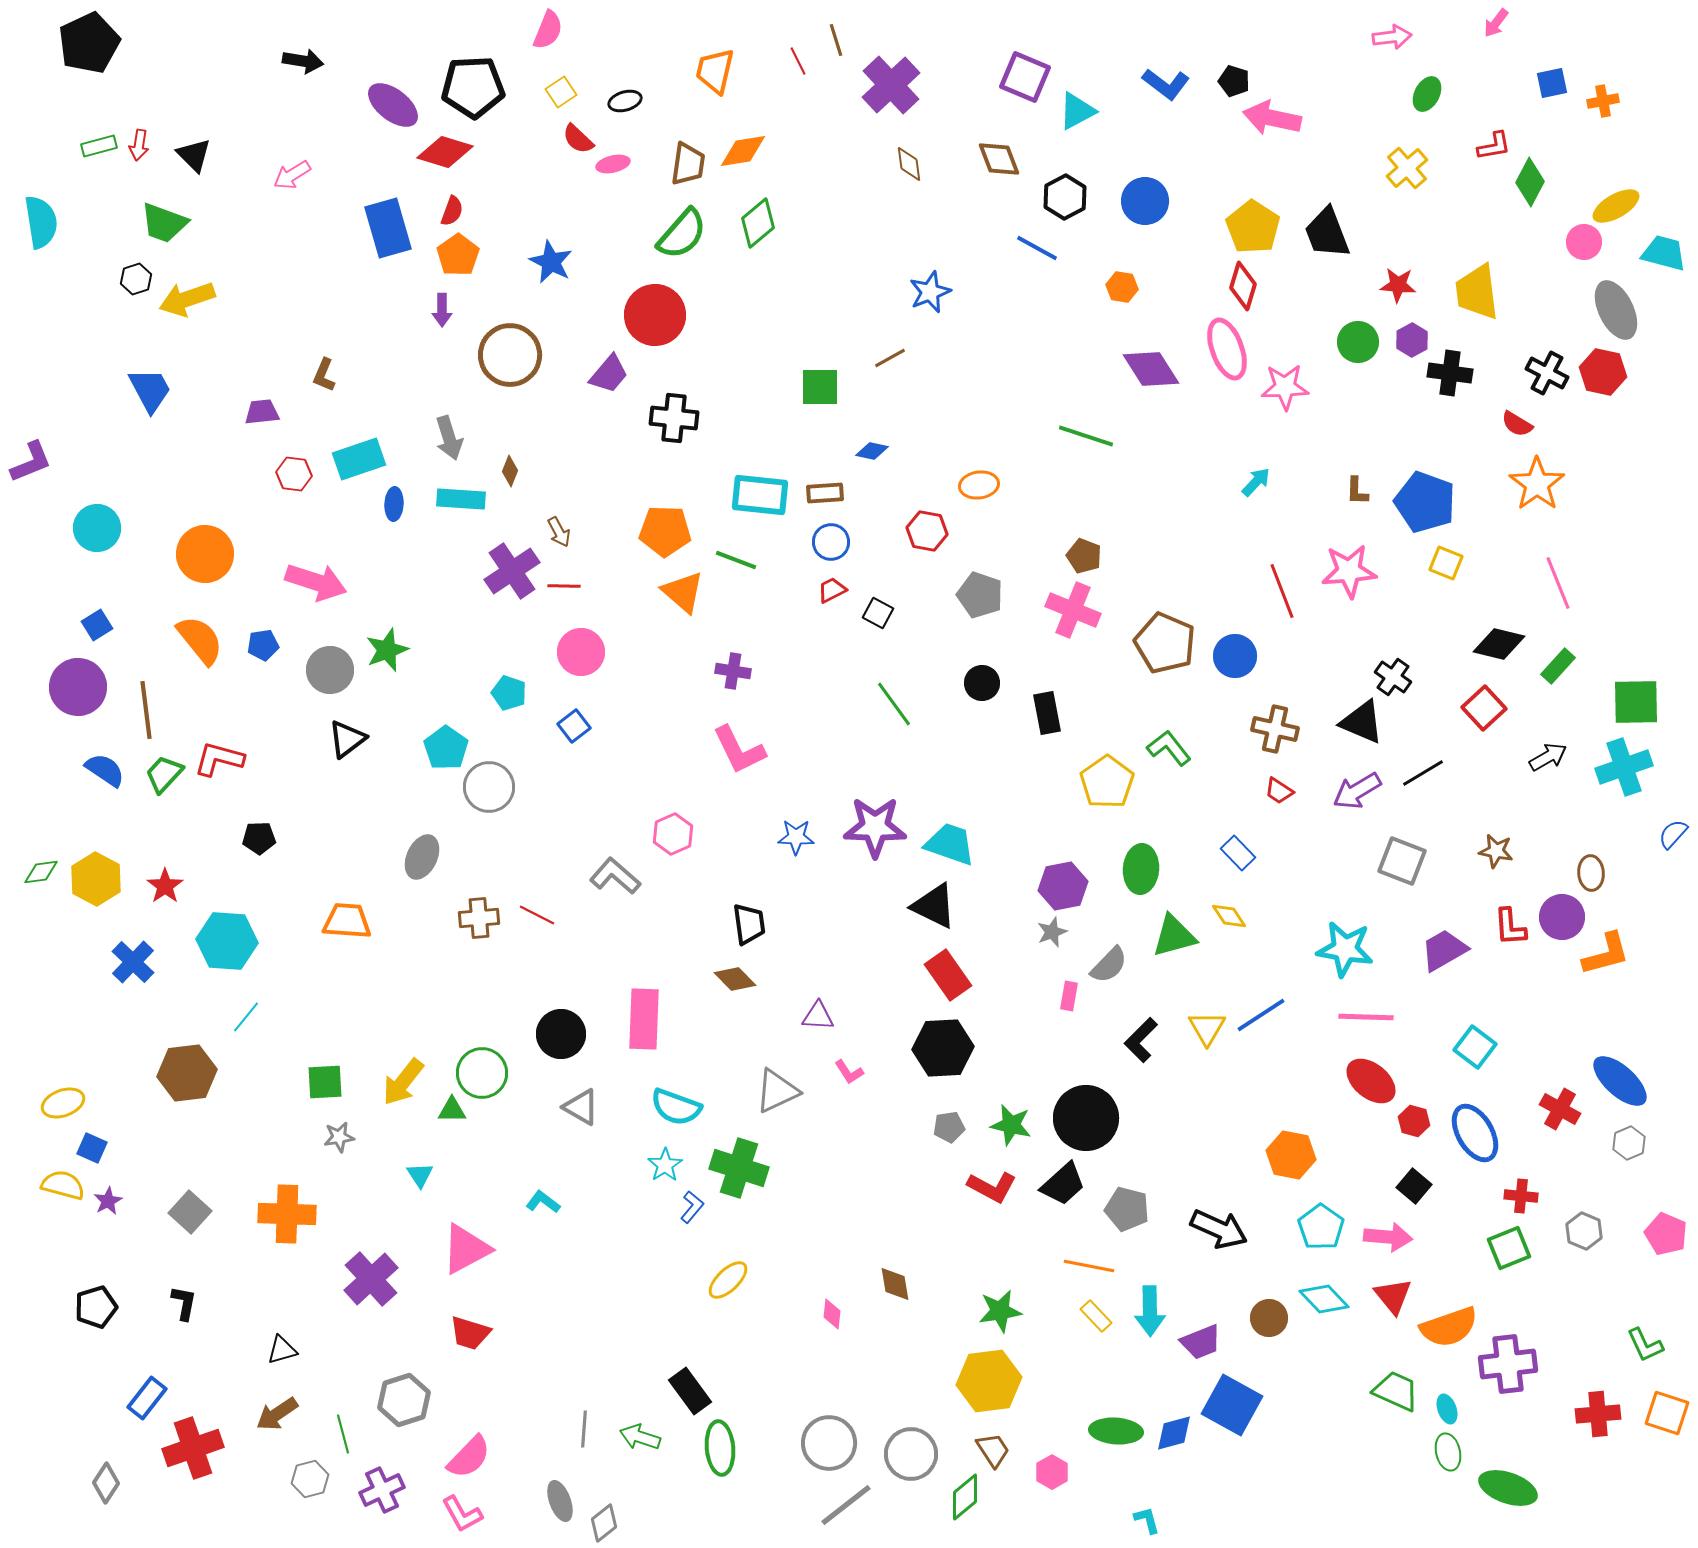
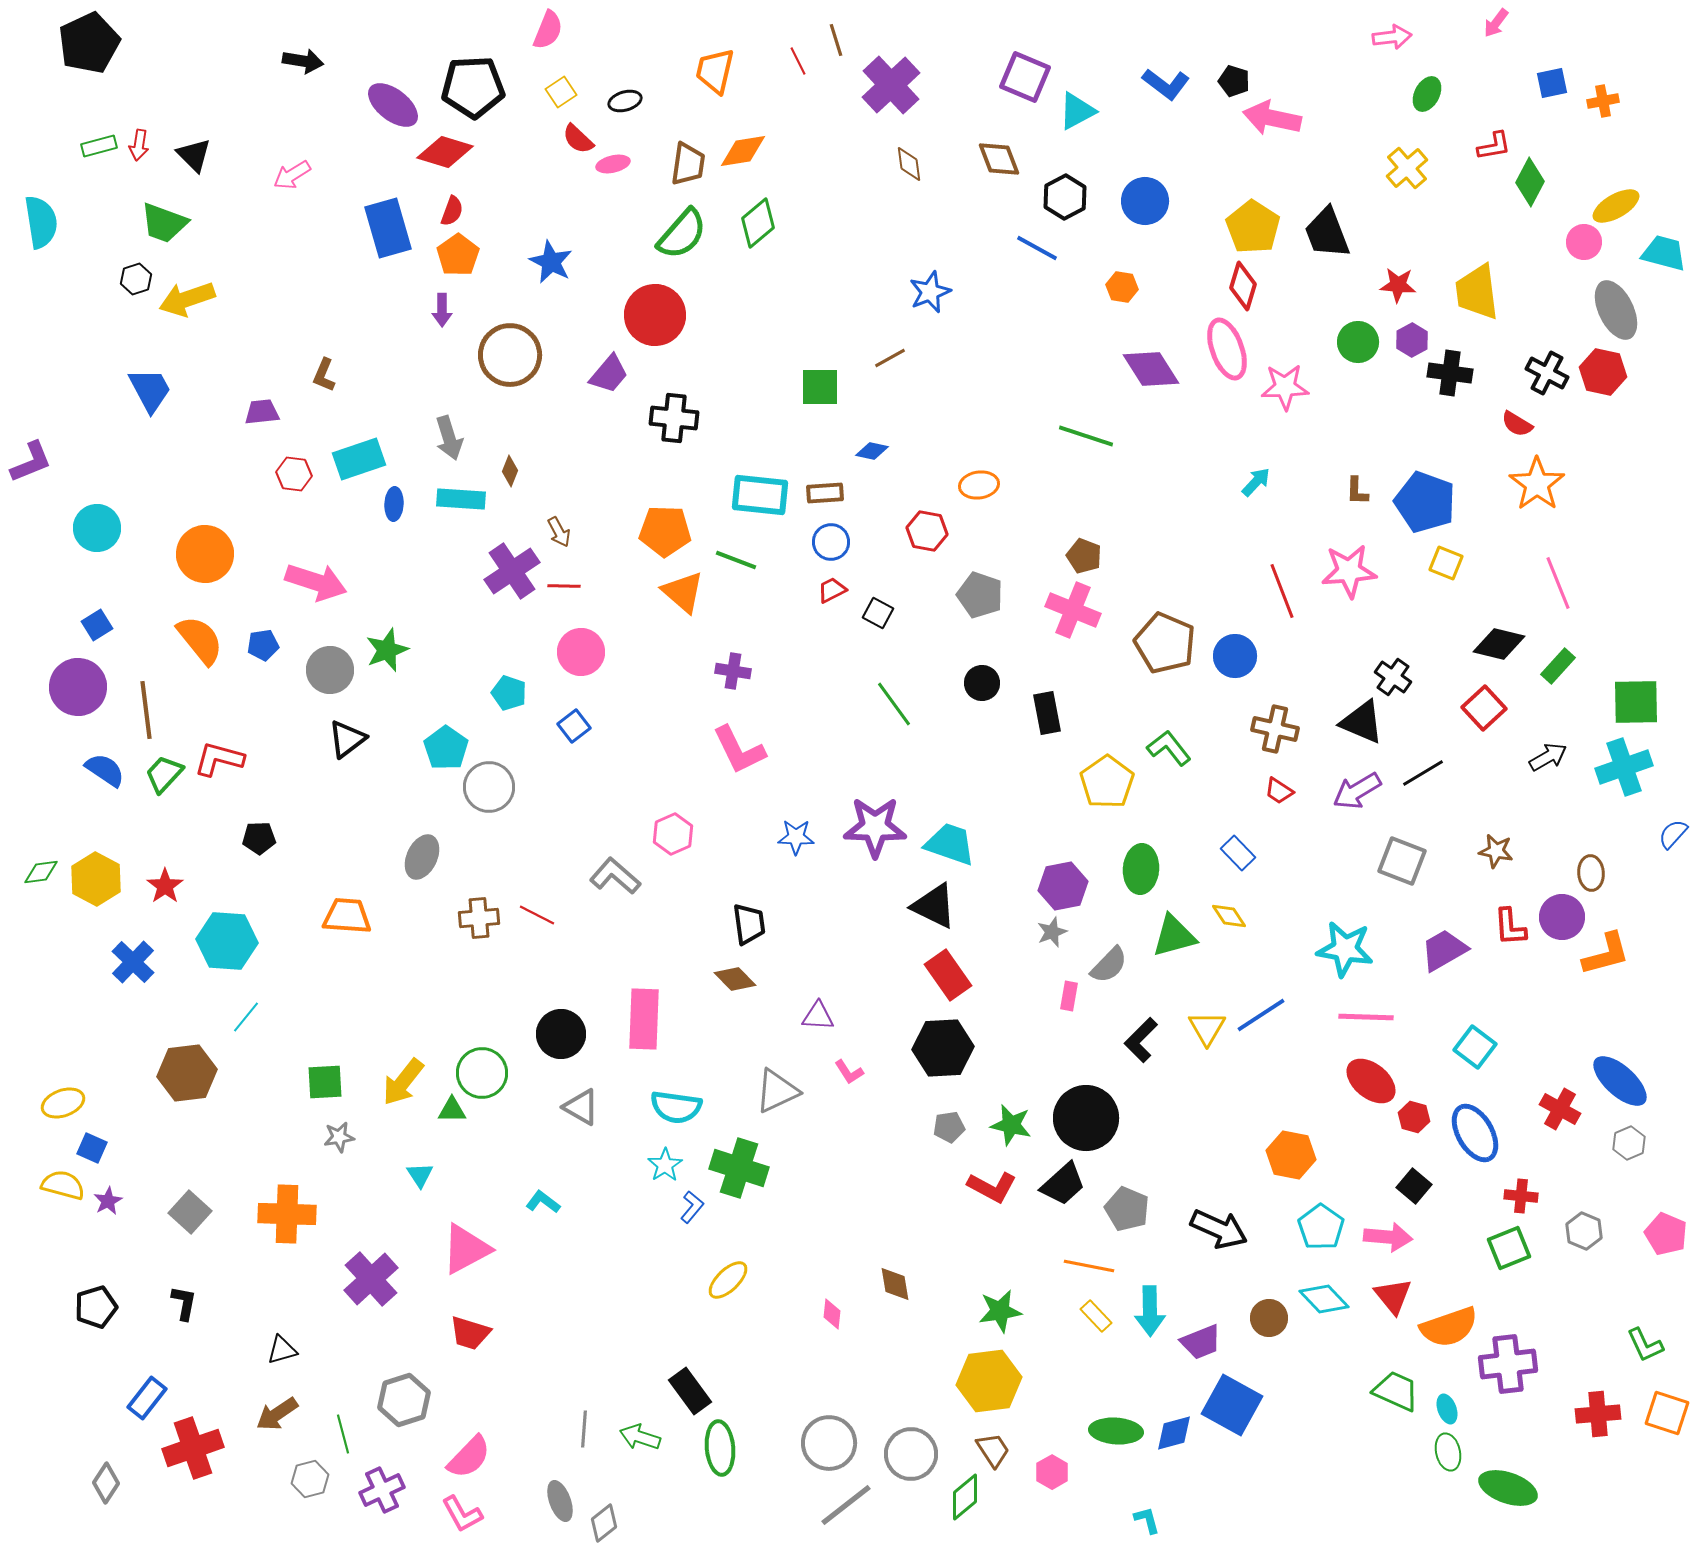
orange trapezoid at (347, 921): moved 5 px up
cyan semicircle at (676, 1107): rotated 12 degrees counterclockwise
red hexagon at (1414, 1121): moved 4 px up
gray pentagon at (1127, 1209): rotated 9 degrees clockwise
